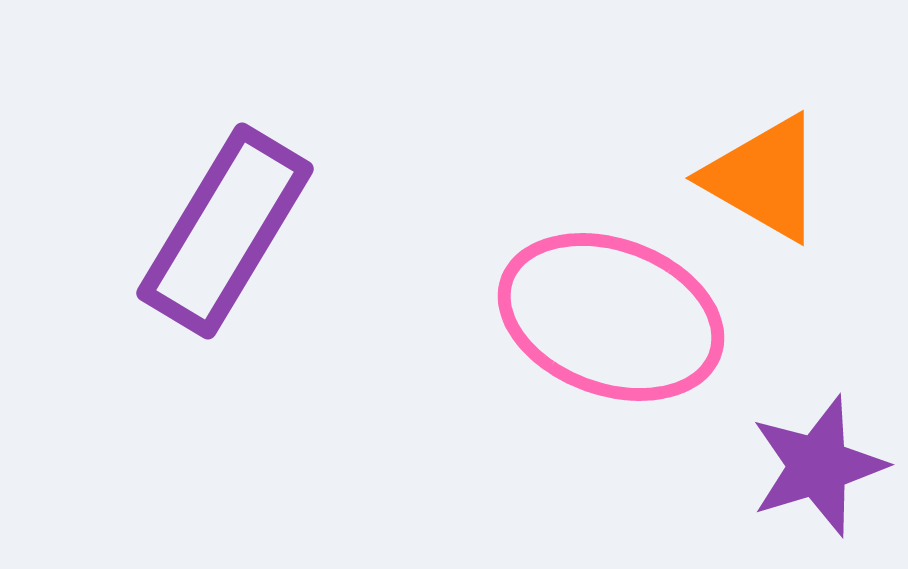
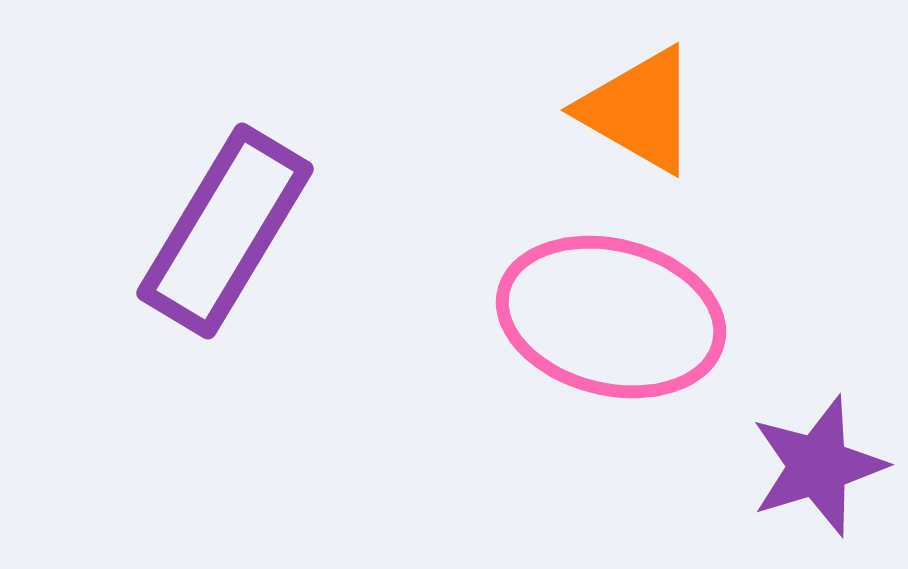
orange triangle: moved 125 px left, 68 px up
pink ellipse: rotated 6 degrees counterclockwise
